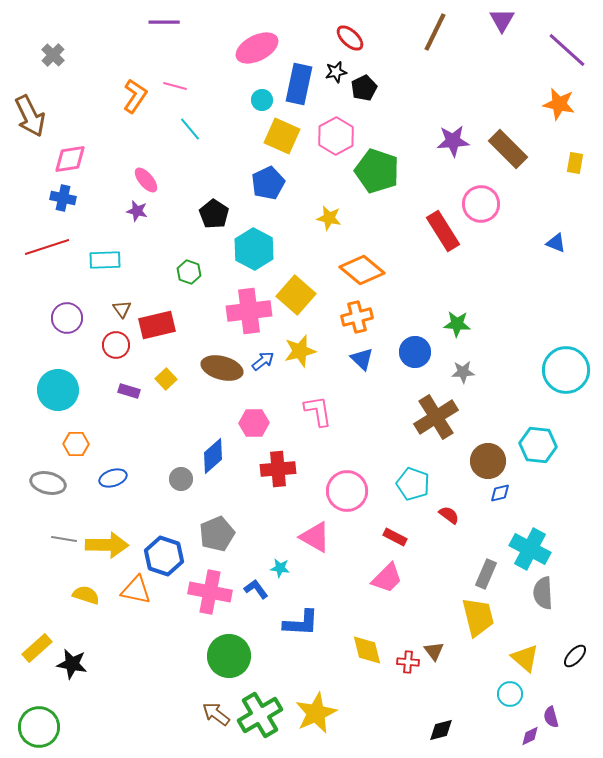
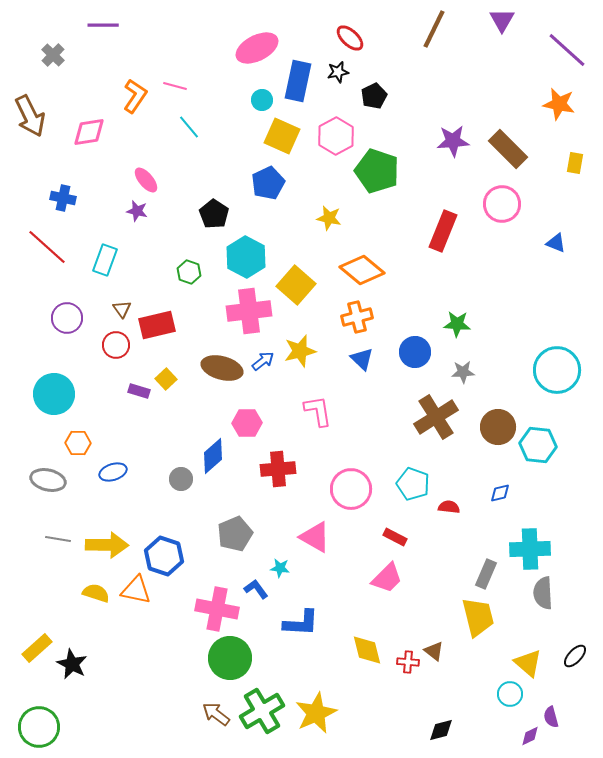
purple line at (164, 22): moved 61 px left, 3 px down
brown line at (435, 32): moved 1 px left, 3 px up
black star at (336, 72): moved 2 px right
blue rectangle at (299, 84): moved 1 px left, 3 px up
black pentagon at (364, 88): moved 10 px right, 8 px down
cyan line at (190, 129): moved 1 px left, 2 px up
pink diamond at (70, 159): moved 19 px right, 27 px up
pink circle at (481, 204): moved 21 px right
red rectangle at (443, 231): rotated 54 degrees clockwise
red line at (47, 247): rotated 60 degrees clockwise
cyan hexagon at (254, 249): moved 8 px left, 8 px down
cyan rectangle at (105, 260): rotated 68 degrees counterclockwise
yellow square at (296, 295): moved 10 px up
cyan circle at (566, 370): moved 9 px left
cyan circle at (58, 390): moved 4 px left, 4 px down
purple rectangle at (129, 391): moved 10 px right
pink hexagon at (254, 423): moved 7 px left
orange hexagon at (76, 444): moved 2 px right, 1 px up
brown circle at (488, 461): moved 10 px right, 34 px up
blue ellipse at (113, 478): moved 6 px up
gray ellipse at (48, 483): moved 3 px up
pink circle at (347, 491): moved 4 px right, 2 px up
red semicircle at (449, 515): moved 8 px up; rotated 30 degrees counterclockwise
gray pentagon at (217, 534): moved 18 px right
gray line at (64, 539): moved 6 px left
cyan cross at (530, 549): rotated 30 degrees counterclockwise
pink cross at (210, 592): moved 7 px right, 17 px down
yellow semicircle at (86, 595): moved 10 px right, 2 px up
brown triangle at (434, 651): rotated 15 degrees counterclockwise
green circle at (229, 656): moved 1 px right, 2 px down
yellow triangle at (525, 658): moved 3 px right, 5 px down
black star at (72, 664): rotated 16 degrees clockwise
green cross at (260, 715): moved 2 px right, 4 px up
